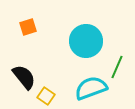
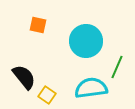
orange square: moved 10 px right, 2 px up; rotated 30 degrees clockwise
cyan semicircle: rotated 12 degrees clockwise
yellow square: moved 1 px right, 1 px up
